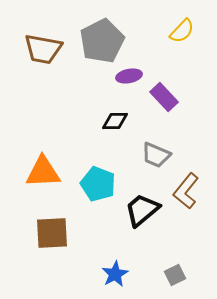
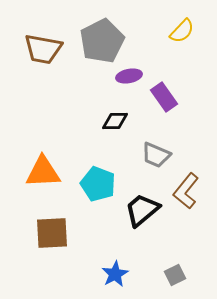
purple rectangle: rotated 8 degrees clockwise
